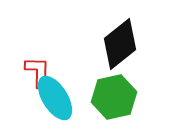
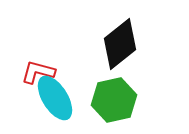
red L-shape: rotated 76 degrees counterclockwise
green hexagon: moved 3 px down
